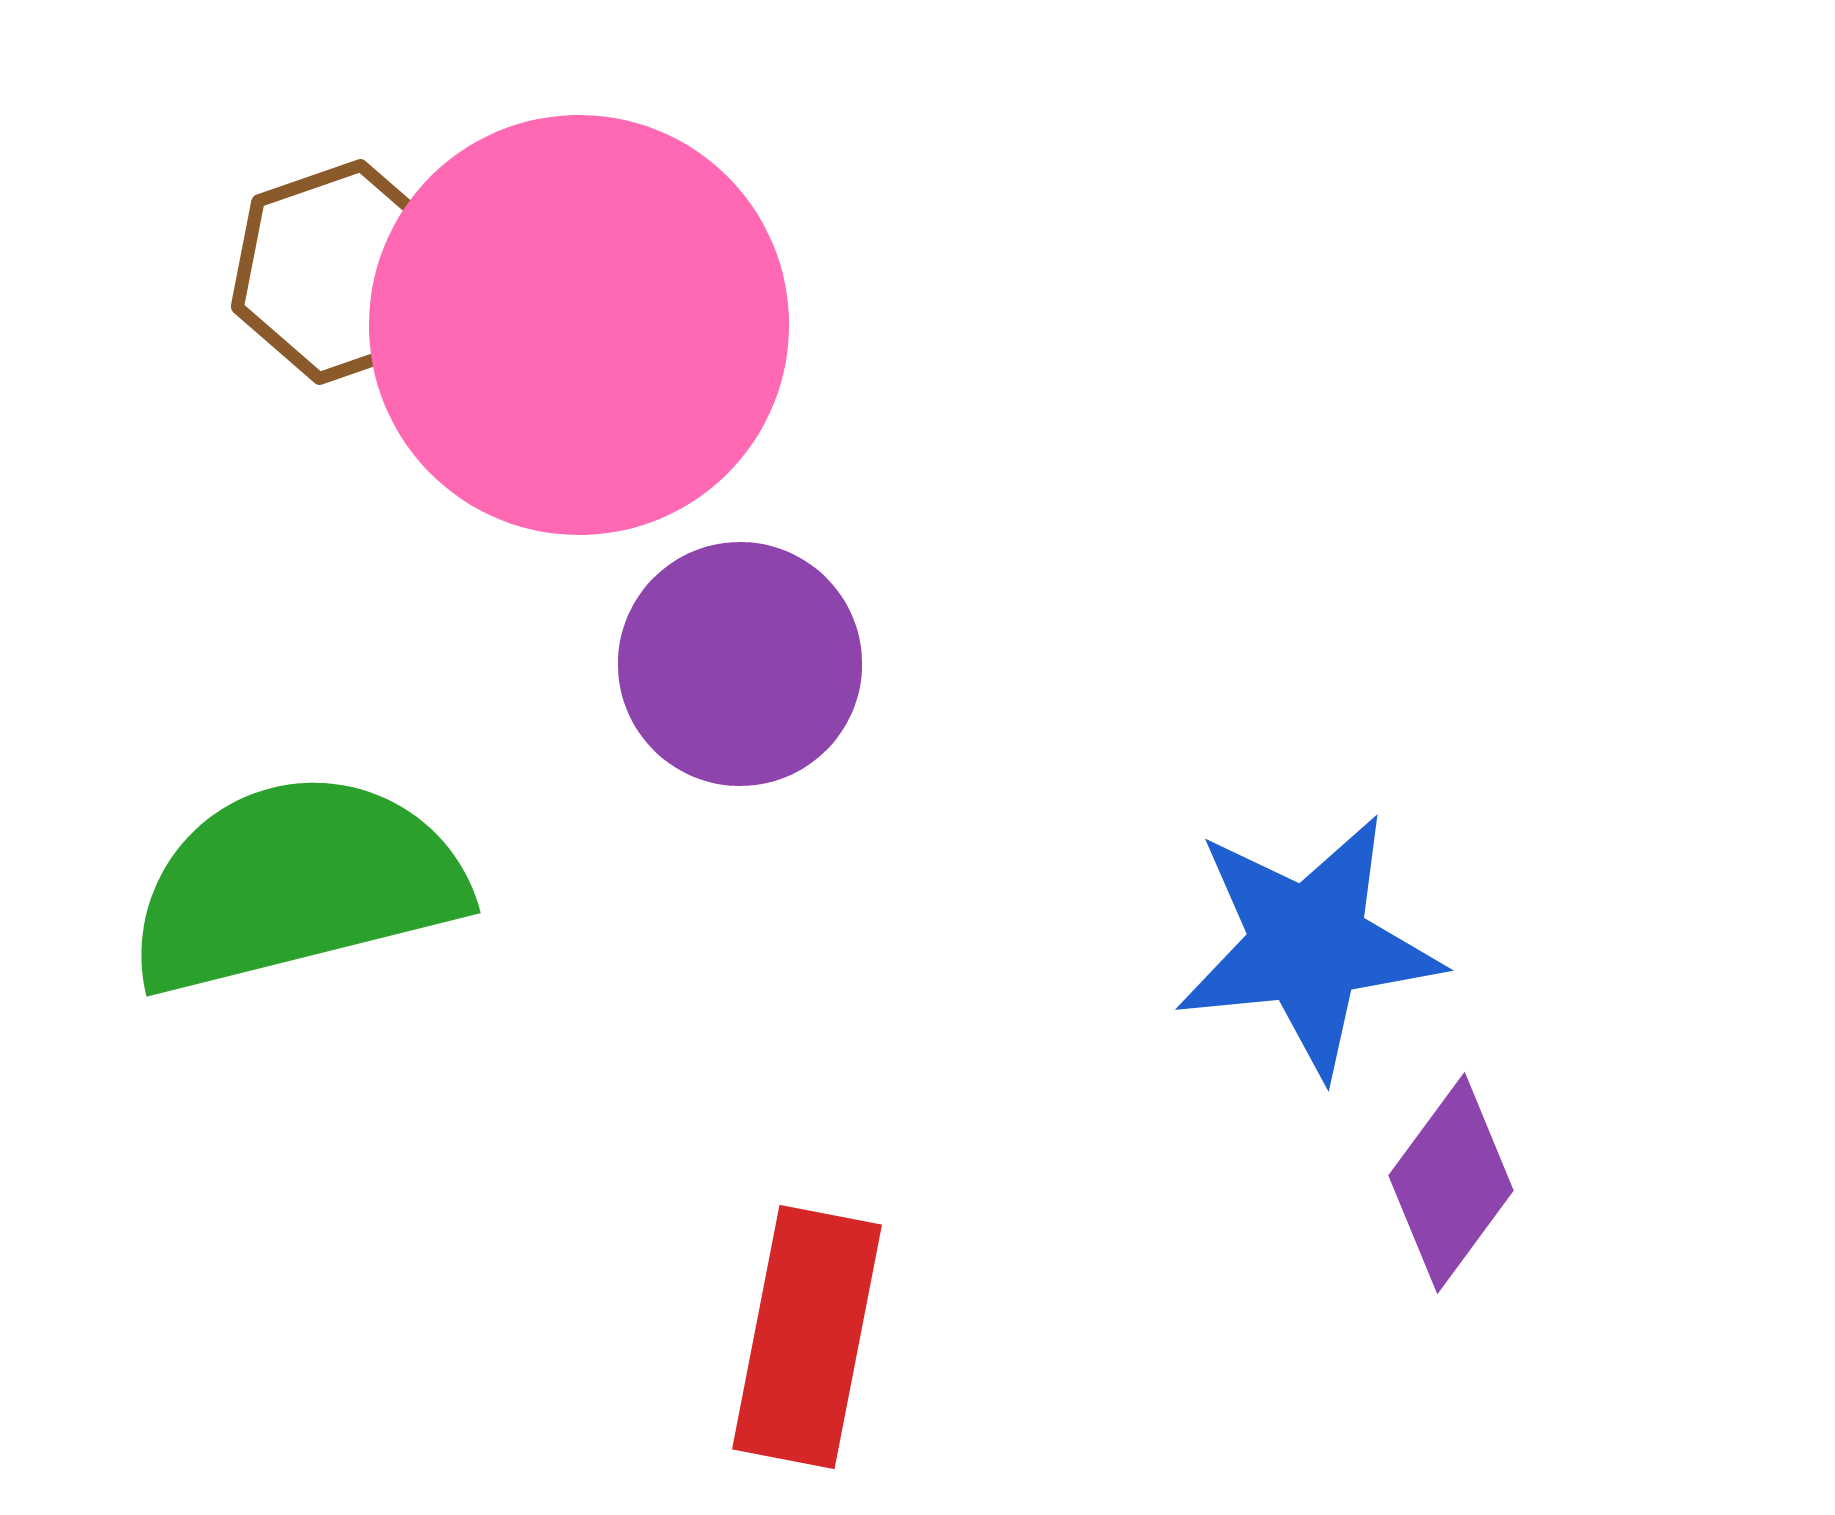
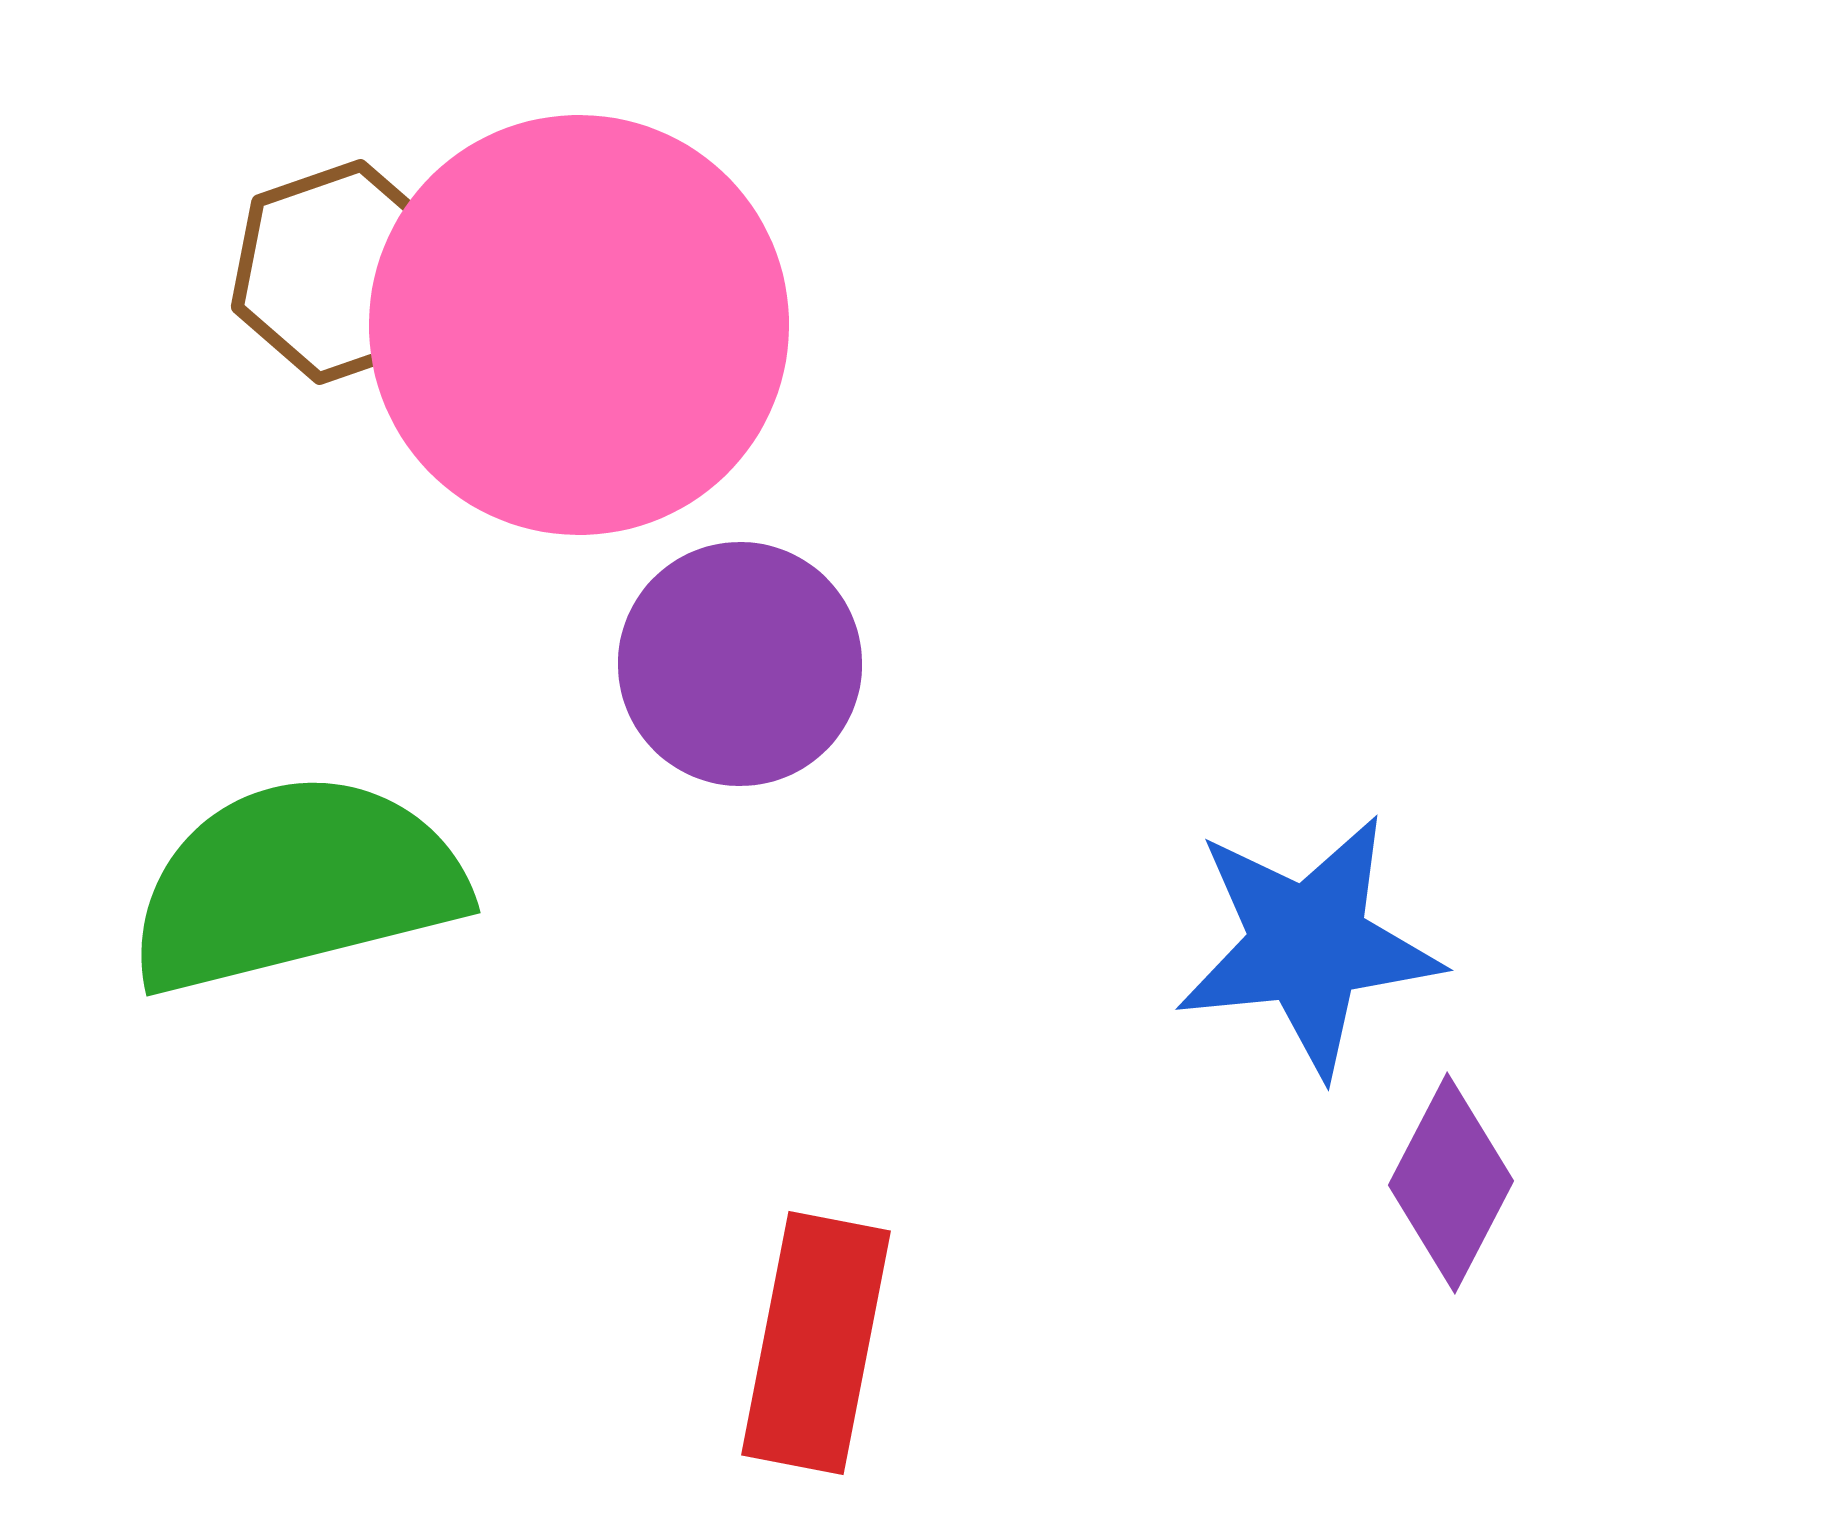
purple diamond: rotated 9 degrees counterclockwise
red rectangle: moved 9 px right, 6 px down
